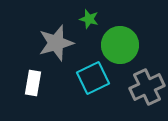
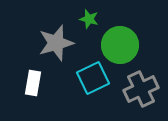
gray cross: moved 6 px left, 2 px down
